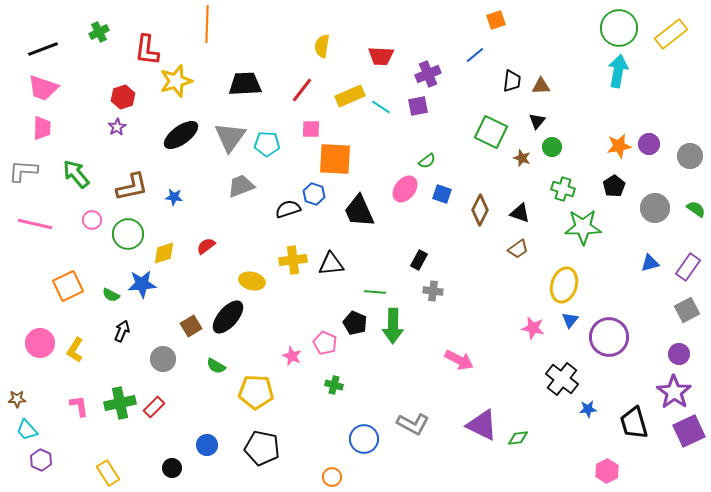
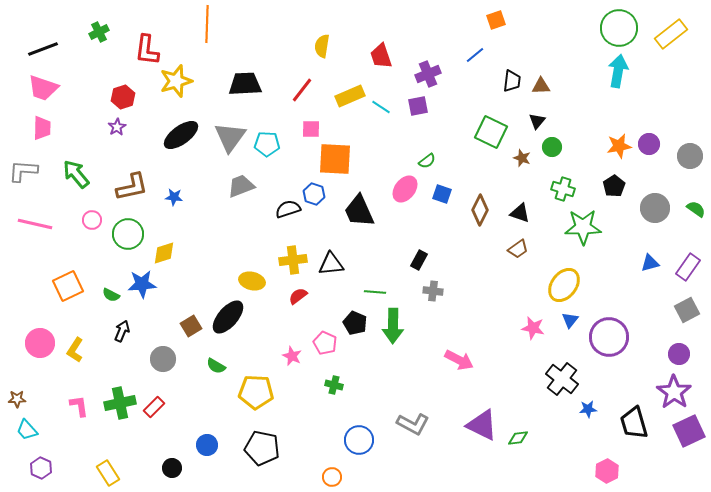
red trapezoid at (381, 56): rotated 68 degrees clockwise
red semicircle at (206, 246): moved 92 px right, 50 px down
yellow ellipse at (564, 285): rotated 20 degrees clockwise
blue circle at (364, 439): moved 5 px left, 1 px down
purple hexagon at (41, 460): moved 8 px down
